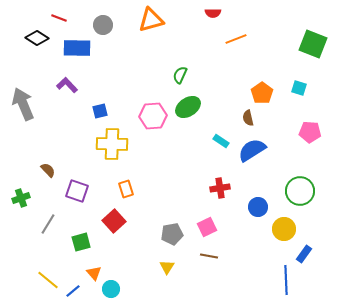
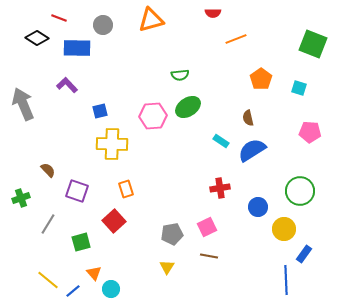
green semicircle at (180, 75): rotated 120 degrees counterclockwise
orange pentagon at (262, 93): moved 1 px left, 14 px up
